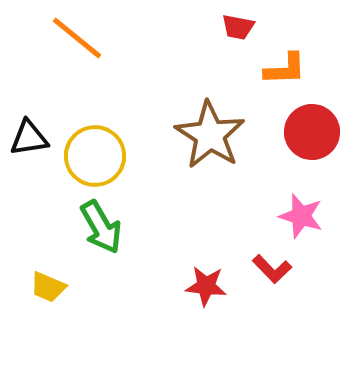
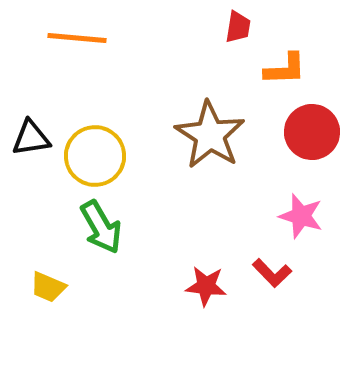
red trapezoid: rotated 92 degrees counterclockwise
orange line: rotated 34 degrees counterclockwise
black triangle: moved 2 px right
red L-shape: moved 4 px down
